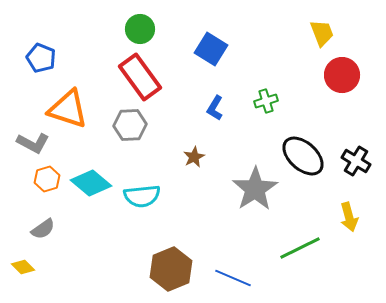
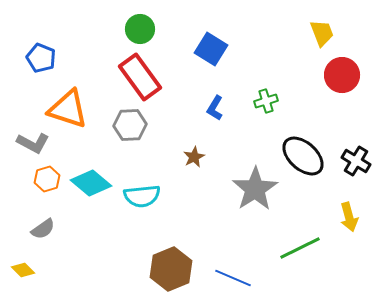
yellow diamond: moved 3 px down
